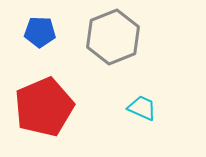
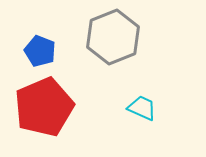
blue pentagon: moved 19 px down; rotated 20 degrees clockwise
